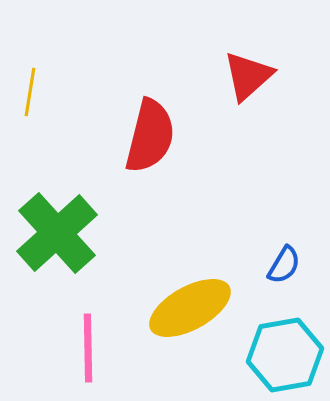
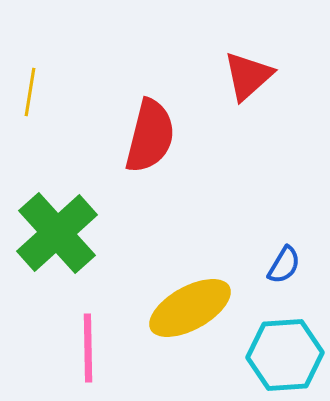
cyan hexagon: rotated 6 degrees clockwise
